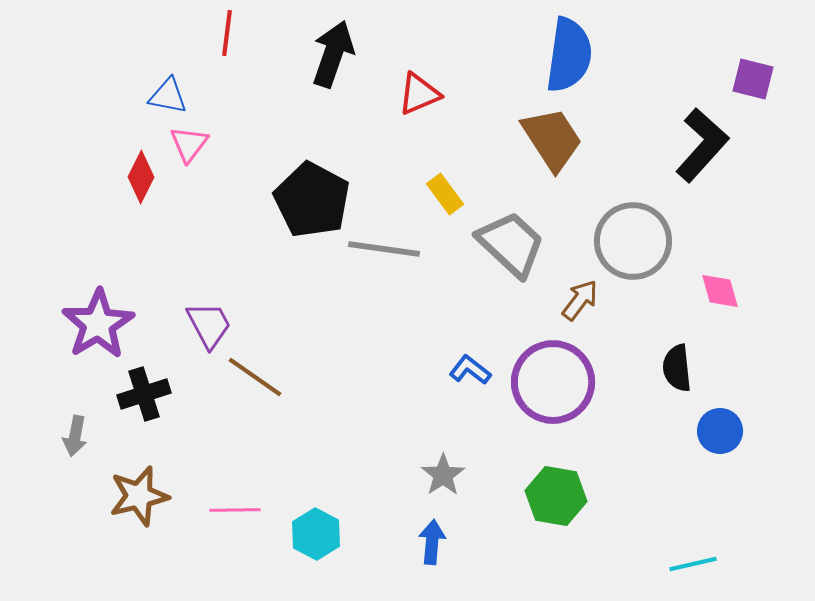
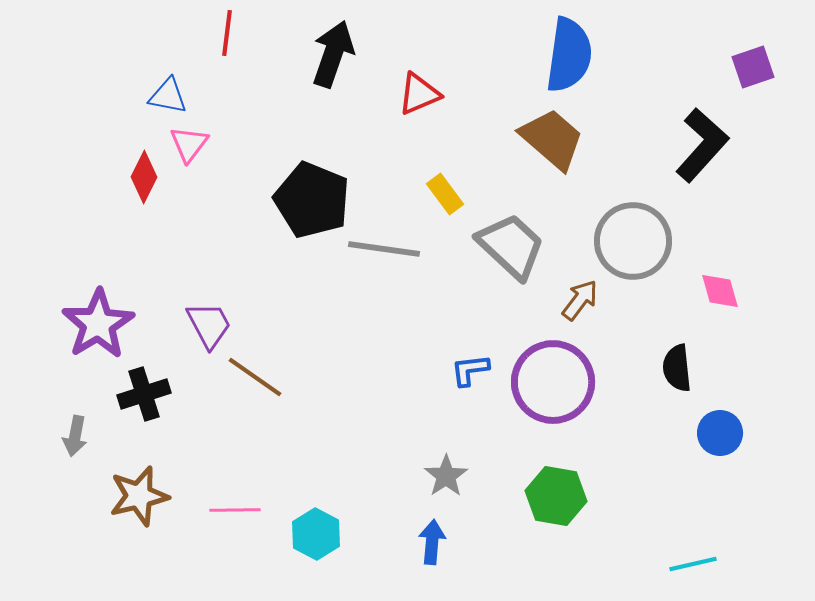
purple square: moved 12 px up; rotated 33 degrees counterclockwise
brown trapezoid: rotated 16 degrees counterclockwise
red diamond: moved 3 px right
black pentagon: rotated 6 degrees counterclockwise
gray trapezoid: moved 2 px down
blue L-shape: rotated 45 degrees counterclockwise
blue circle: moved 2 px down
gray star: moved 3 px right, 1 px down
